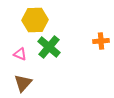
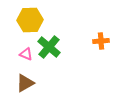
yellow hexagon: moved 5 px left
pink triangle: moved 6 px right
brown triangle: moved 2 px right; rotated 18 degrees clockwise
